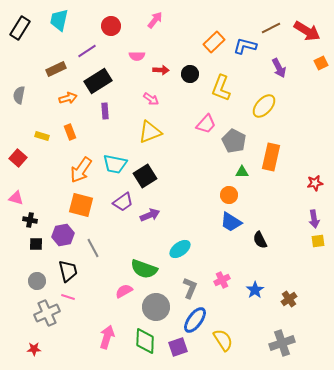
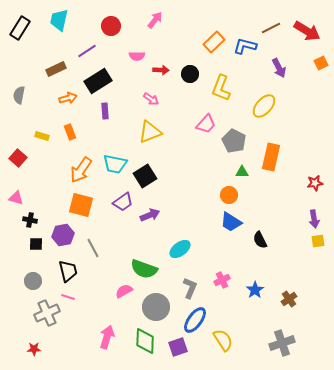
gray circle at (37, 281): moved 4 px left
